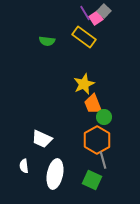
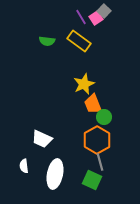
purple line: moved 4 px left, 4 px down
yellow rectangle: moved 5 px left, 4 px down
gray line: moved 3 px left, 2 px down
